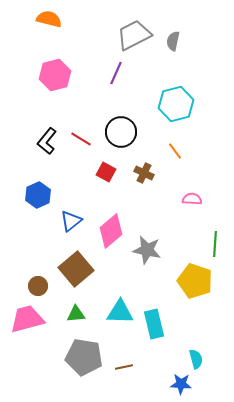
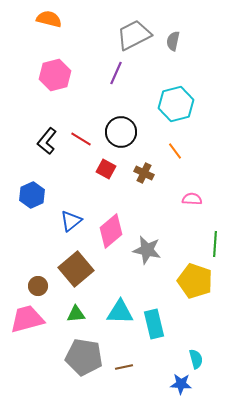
red square: moved 3 px up
blue hexagon: moved 6 px left
